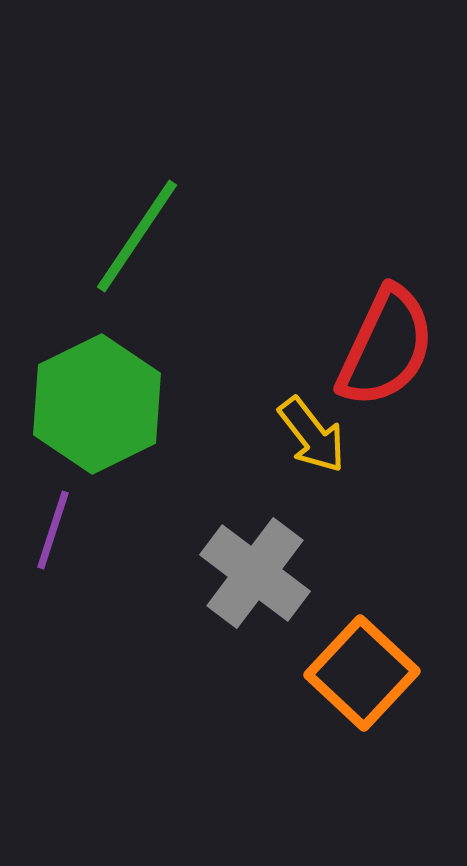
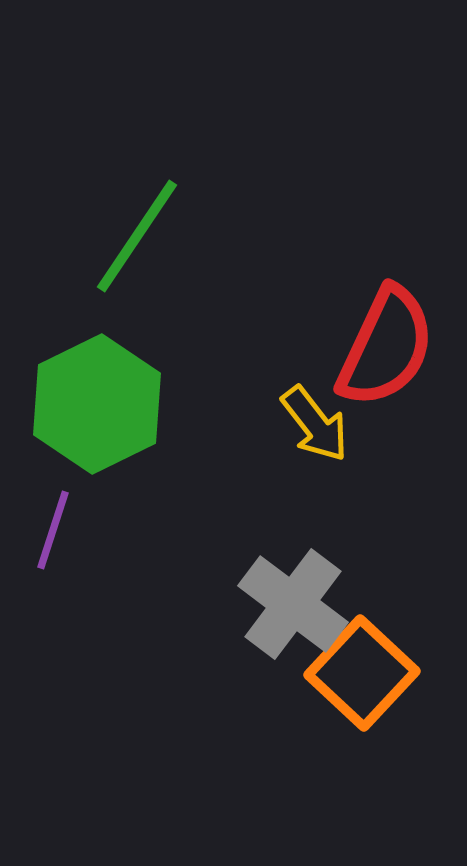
yellow arrow: moved 3 px right, 11 px up
gray cross: moved 38 px right, 31 px down
